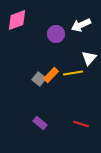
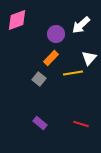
white arrow: rotated 18 degrees counterclockwise
orange rectangle: moved 17 px up
